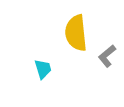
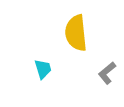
gray L-shape: moved 17 px down
